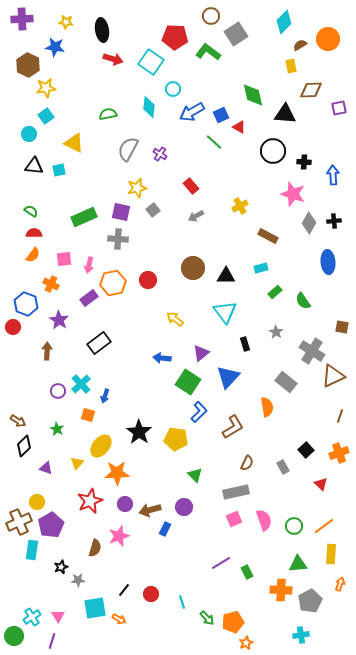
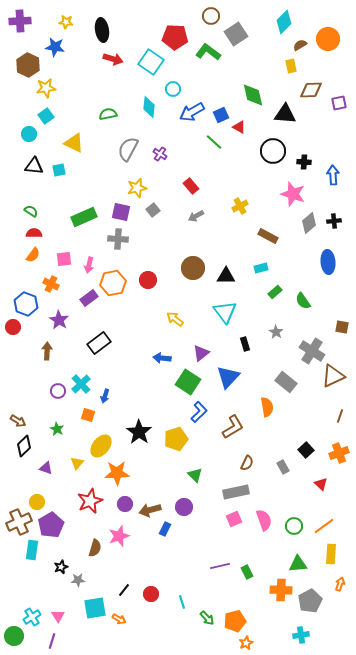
purple cross at (22, 19): moved 2 px left, 2 px down
purple square at (339, 108): moved 5 px up
gray diamond at (309, 223): rotated 20 degrees clockwise
yellow pentagon at (176, 439): rotated 25 degrees counterclockwise
purple line at (221, 563): moved 1 px left, 3 px down; rotated 18 degrees clockwise
orange pentagon at (233, 622): moved 2 px right, 1 px up
